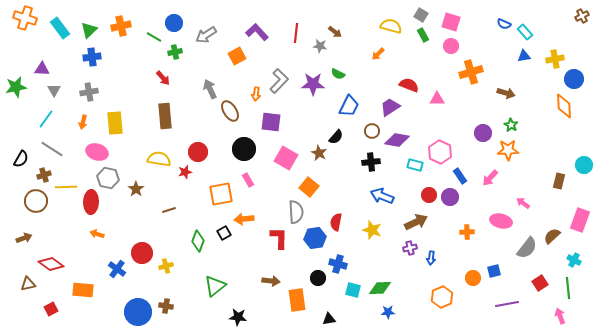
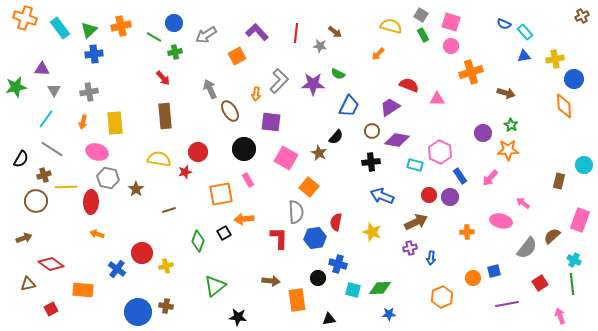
blue cross at (92, 57): moved 2 px right, 3 px up
yellow star at (372, 230): moved 2 px down
green line at (568, 288): moved 4 px right, 4 px up
blue star at (388, 312): moved 1 px right, 2 px down
